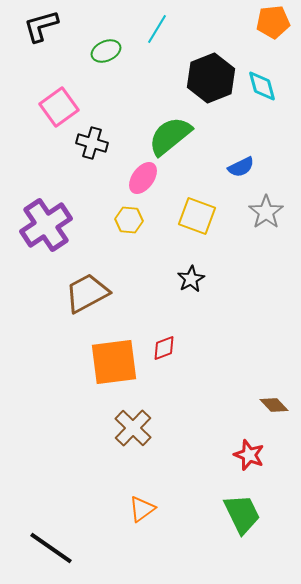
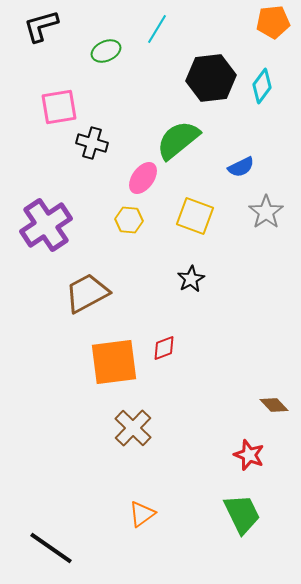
black hexagon: rotated 15 degrees clockwise
cyan diamond: rotated 52 degrees clockwise
pink square: rotated 27 degrees clockwise
green semicircle: moved 8 px right, 4 px down
yellow square: moved 2 px left
orange triangle: moved 5 px down
